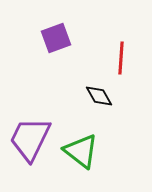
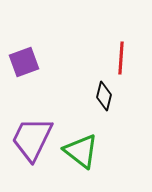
purple square: moved 32 px left, 24 px down
black diamond: moved 5 px right; rotated 44 degrees clockwise
purple trapezoid: moved 2 px right
